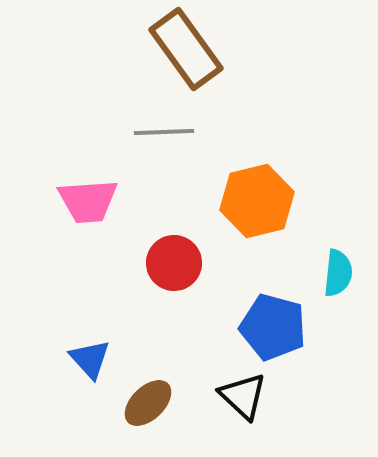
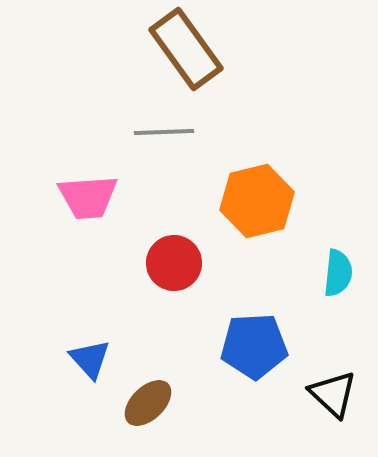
pink trapezoid: moved 4 px up
blue pentagon: moved 19 px left, 19 px down; rotated 18 degrees counterclockwise
black triangle: moved 90 px right, 2 px up
